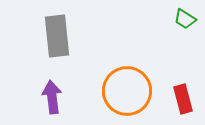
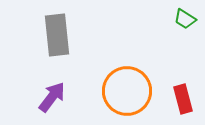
gray rectangle: moved 1 px up
purple arrow: rotated 44 degrees clockwise
